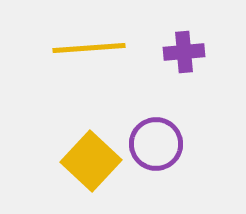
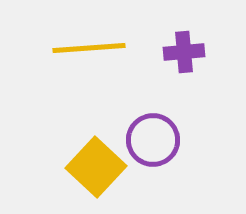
purple circle: moved 3 px left, 4 px up
yellow square: moved 5 px right, 6 px down
